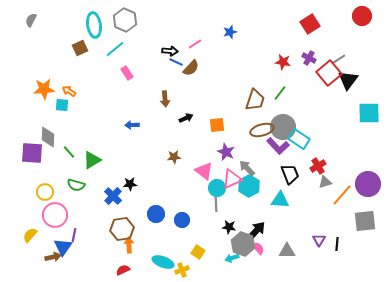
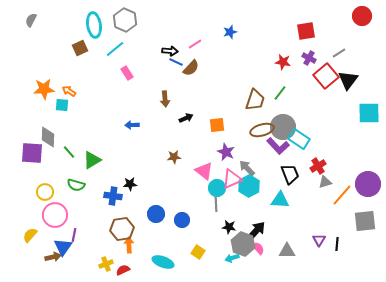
red square at (310, 24): moved 4 px left, 7 px down; rotated 24 degrees clockwise
gray line at (339, 59): moved 6 px up
red square at (329, 73): moved 3 px left, 3 px down
blue cross at (113, 196): rotated 36 degrees counterclockwise
yellow cross at (182, 270): moved 76 px left, 6 px up
